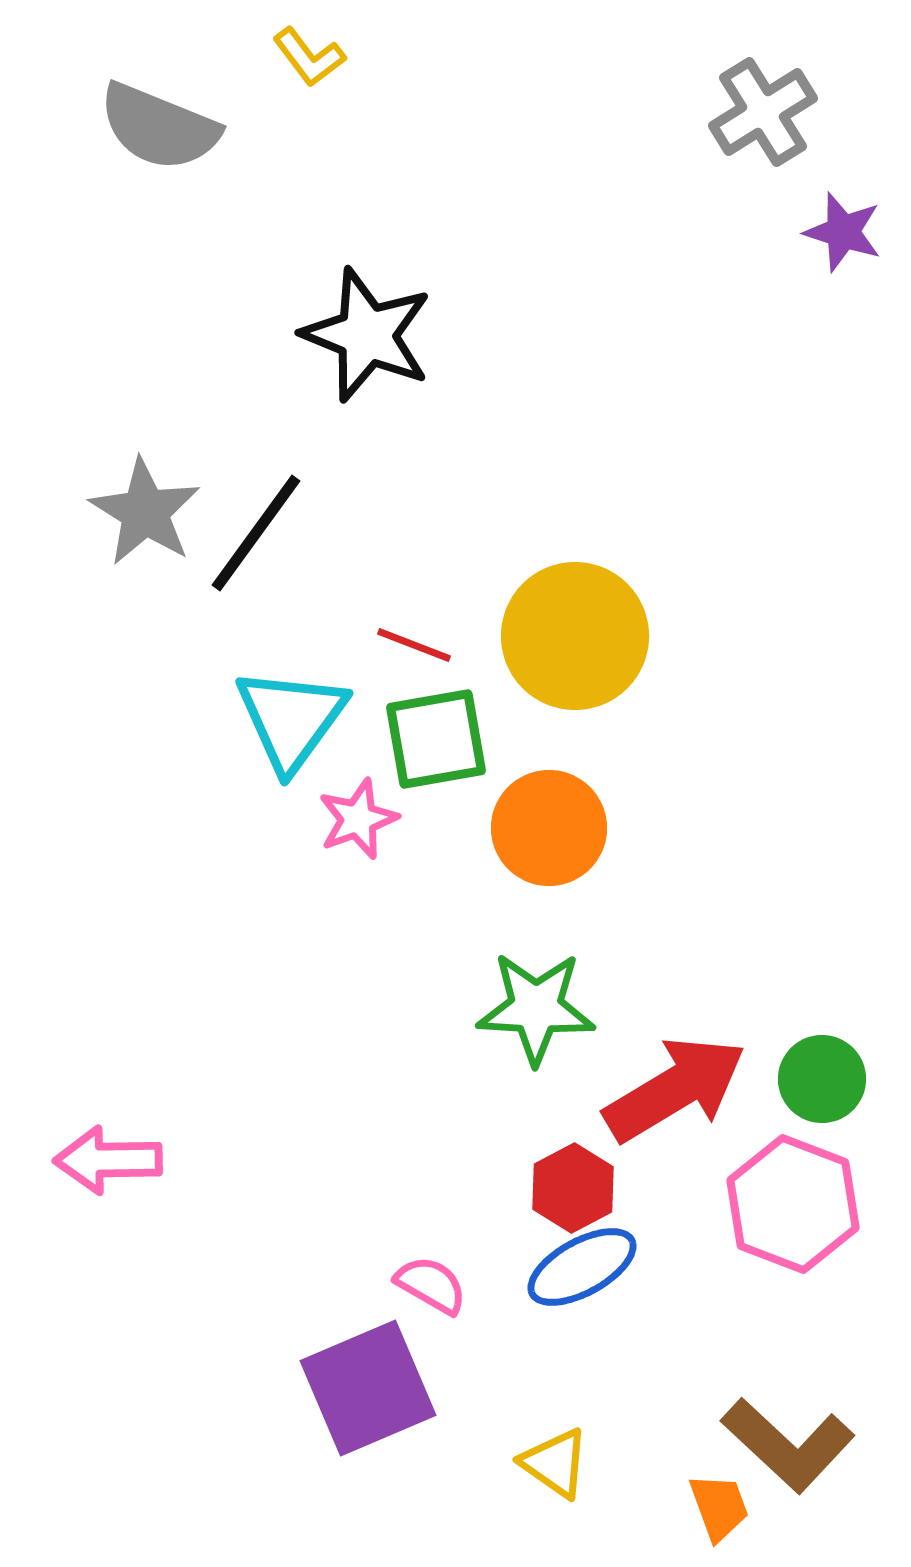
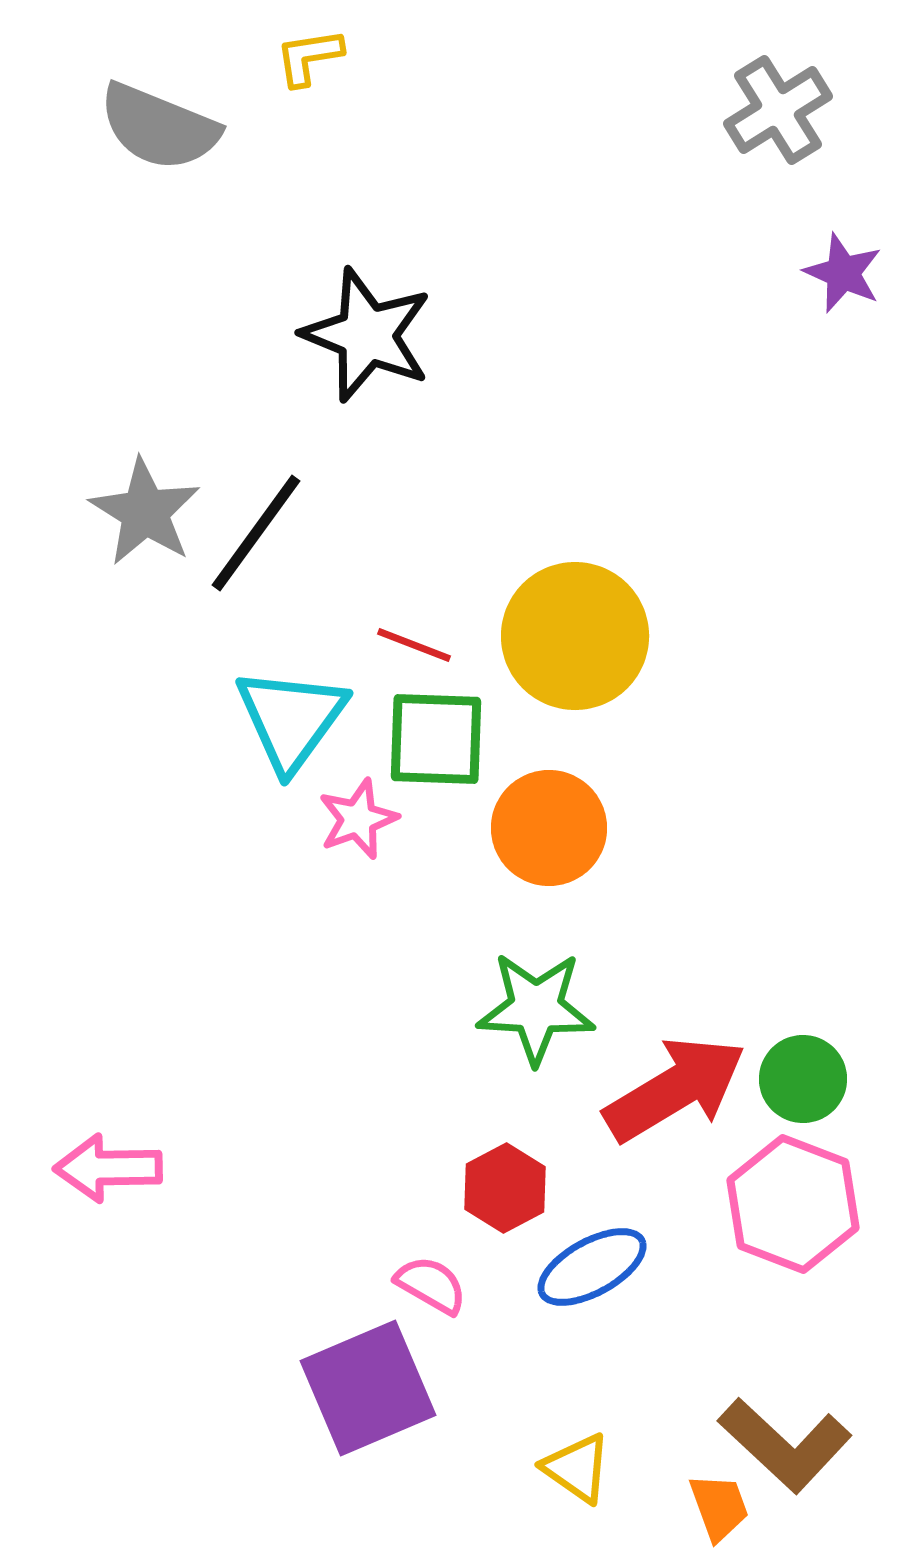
yellow L-shape: rotated 118 degrees clockwise
gray cross: moved 15 px right, 2 px up
purple star: moved 41 px down; rotated 6 degrees clockwise
green square: rotated 12 degrees clockwise
green circle: moved 19 px left
pink arrow: moved 8 px down
red hexagon: moved 68 px left
blue ellipse: moved 10 px right
brown L-shape: moved 3 px left
yellow triangle: moved 22 px right, 5 px down
